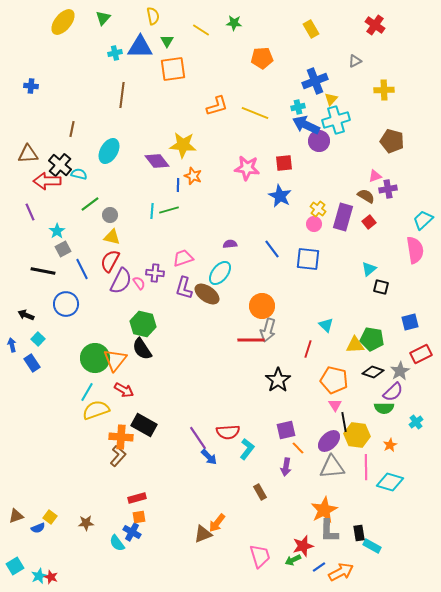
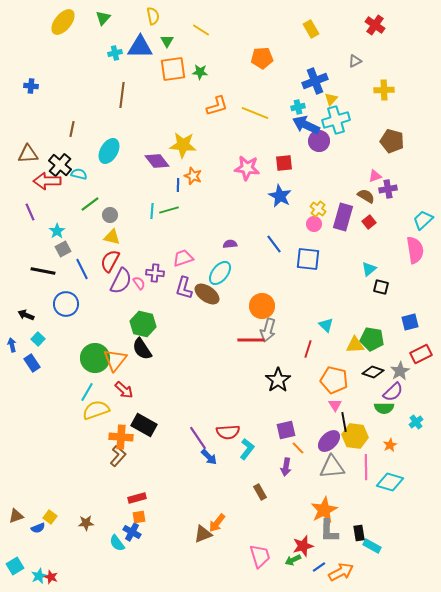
green star at (234, 23): moved 34 px left, 49 px down
blue line at (272, 249): moved 2 px right, 5 px up
red arrow at (124, 390): rotated 12 degrees clockwise
yellow hexagon at (357, 435): moved 2 px left, 1 px down
